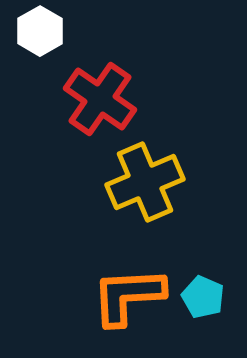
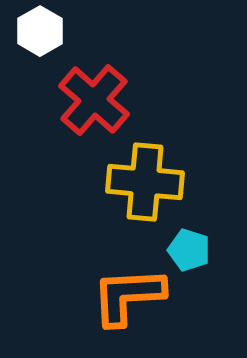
red cross: moved 6 px left, 1 px down; rotated 6 degrees clockwise
yellow cross: rotated 28 degrees clockwise
cyan pentagon: moved 14 px left, 47 px up; rotated 6 degrees counterclockwise
